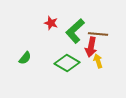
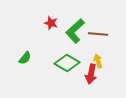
red arrow: moved 27 px down
